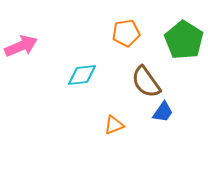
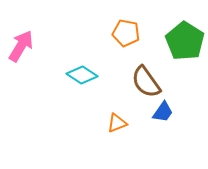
orange pentagon: rotated 20 degrees clockwise
green pentagon: moved 1 px right, 1 px down
pink arrow: rotated 36 degrees counterclockwise
cyan diamond: rotated 40 degrees clockwise
orange triangle: moved 3 px right, 2 px up
